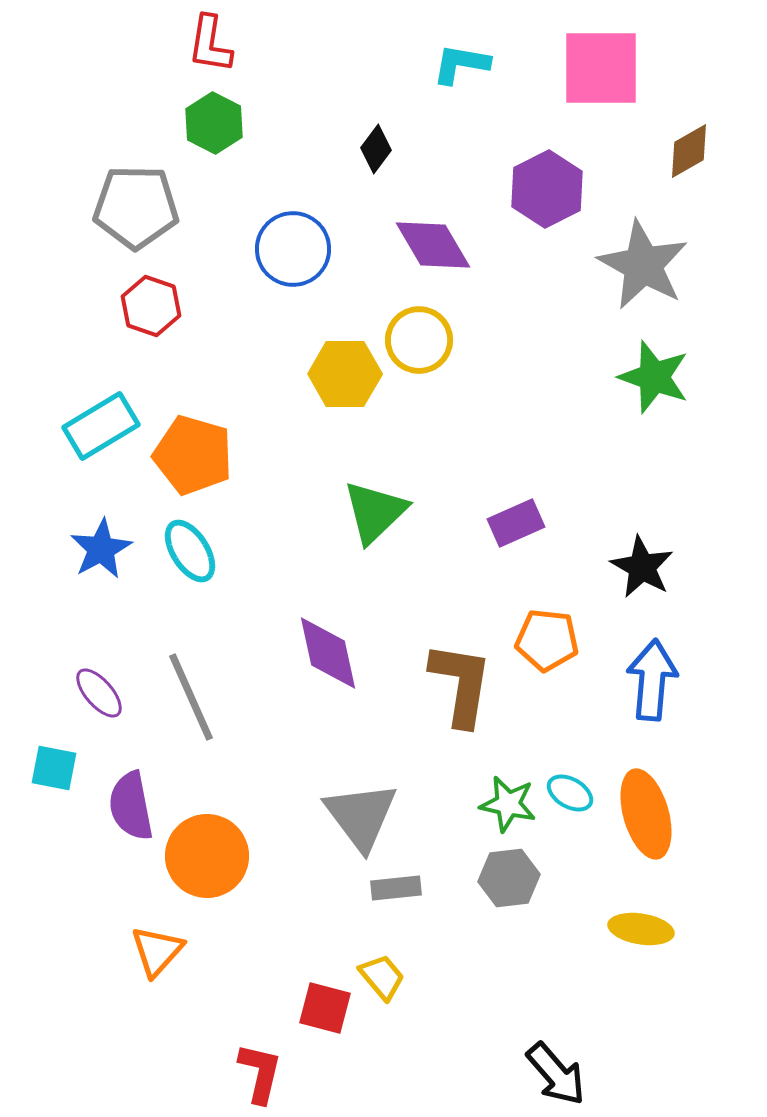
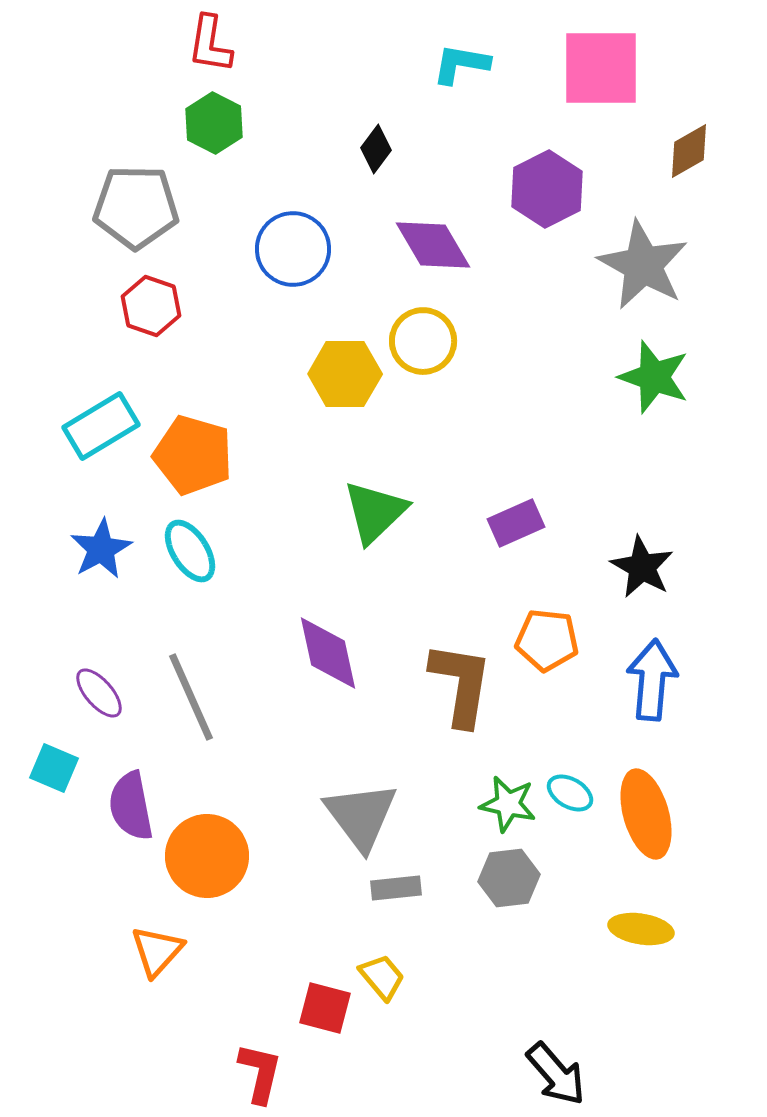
yellow circle at (419, 340): moved 4 px right, 1 px down
cyan square at (54, 768): rotated 12 degrees clockwise
